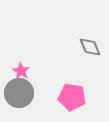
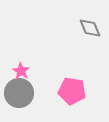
gray diamond: moved 19 px up
pink pentagon: moved 6 px up
